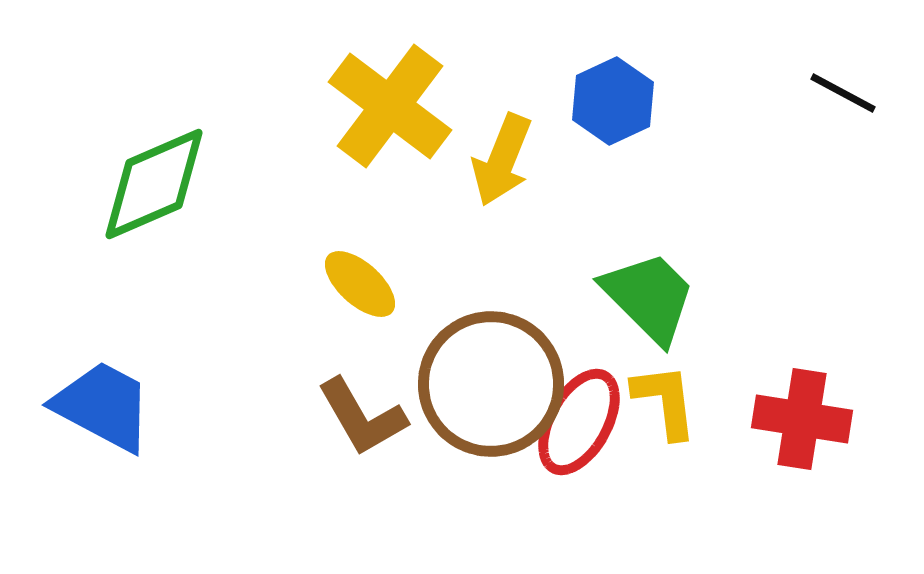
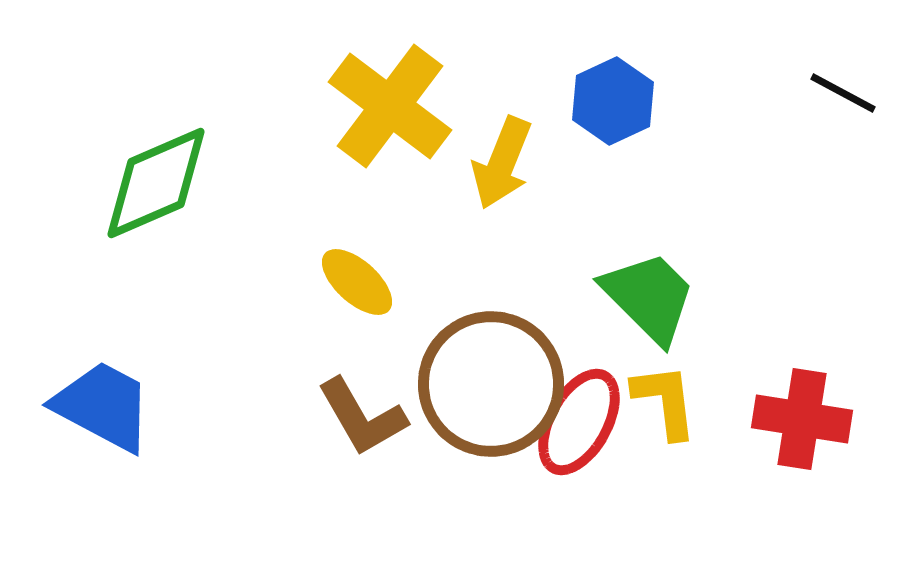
yellow arrow: moved 3 px down
green diamond: moved 2 px right, 1 px up
yellow ellipse: moved 3 px left, 2 px up
